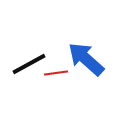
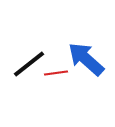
black line: rotated 9 degrees counterclockwise
